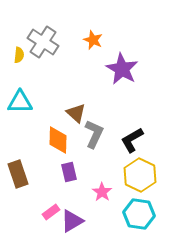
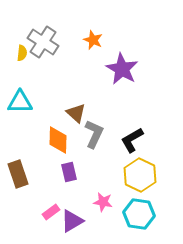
yellow semicircle: moved 3 px right, 2 px up
pink star: moved 1 px right, 10 px down; rotated 24 degrees counterclockwise
